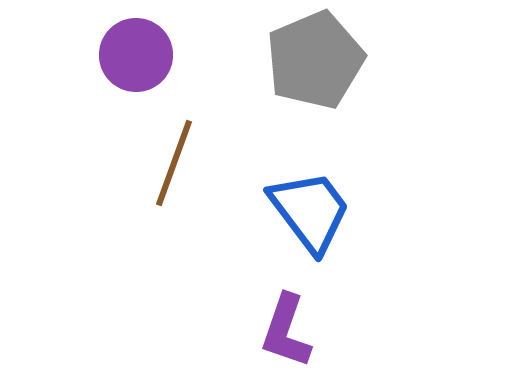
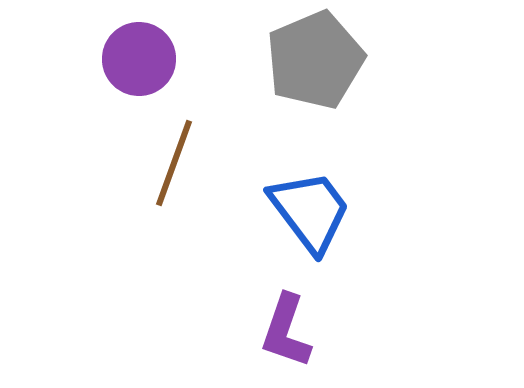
purple circle: moved 3 px right, 4 px down
